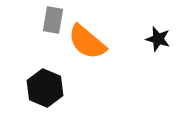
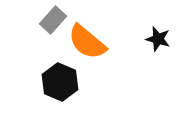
gray rectangle: rotated 32 degrees clockwise
black hexagon: moved 15 px right, 6 px up
